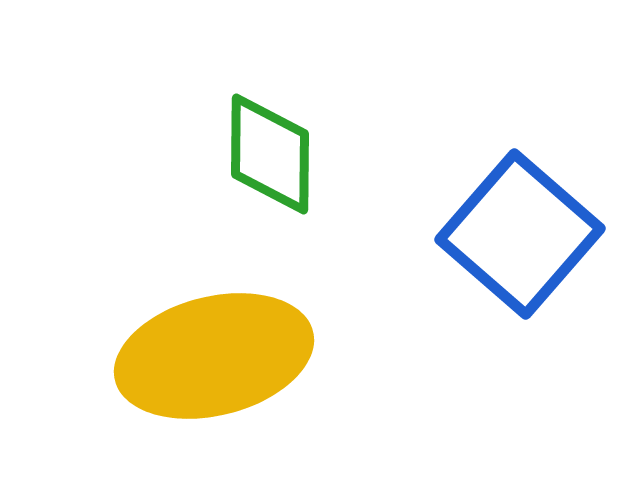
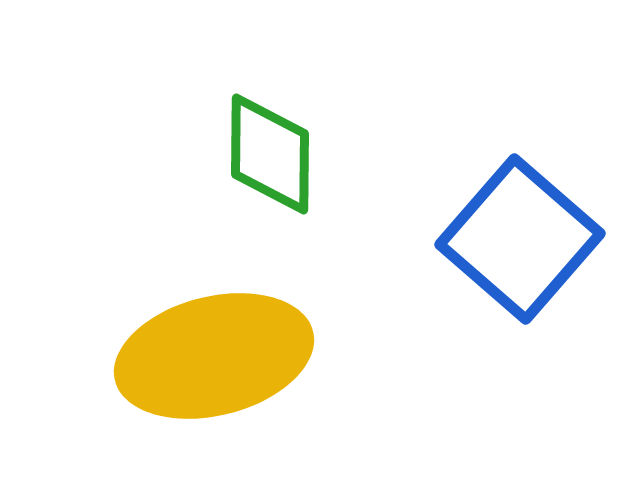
blue square: moved 5 px down
